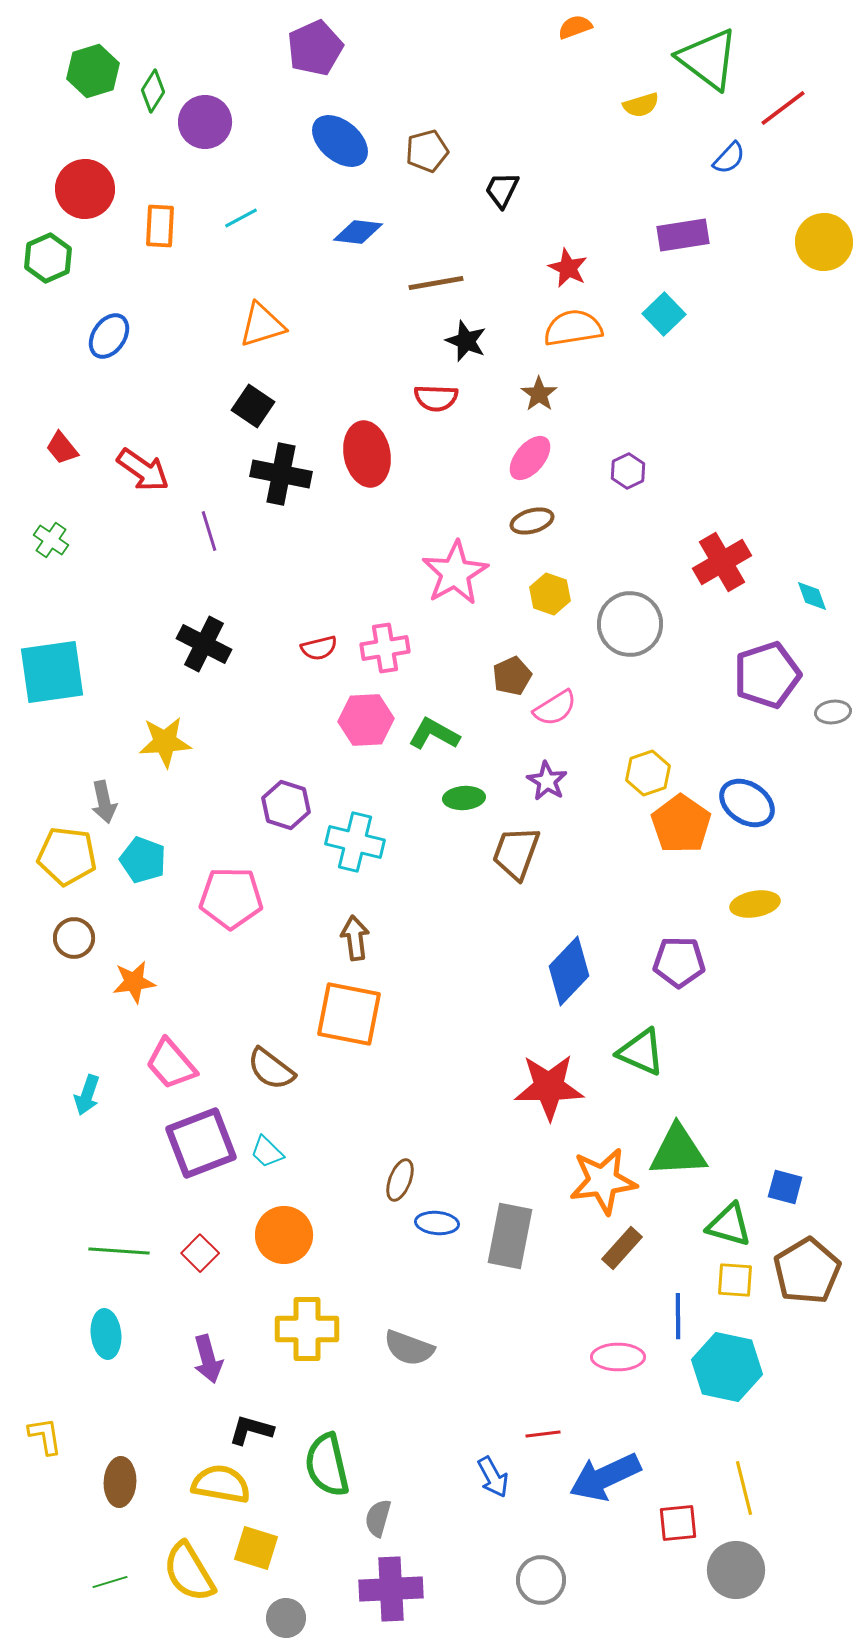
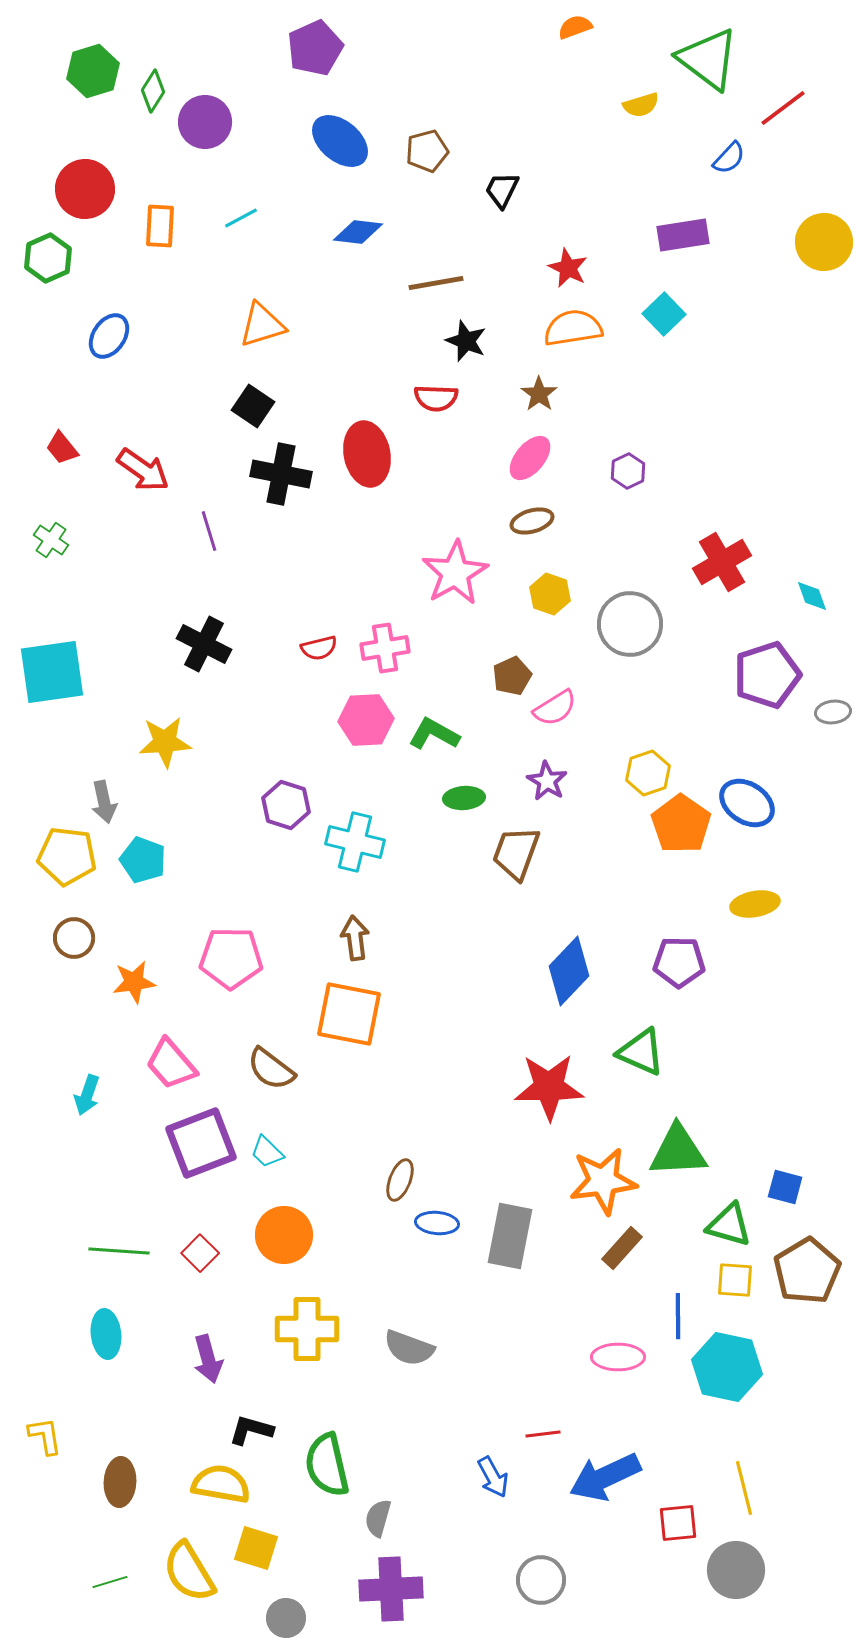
pink pentagon at (231, 898): moved 60 px down
